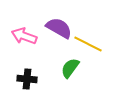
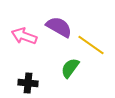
purple semicircle: moved 1 px up
yellow line: moved 3 px right, 1 px down; rotated 8 degrees clockwise
black cross: moved 1 px right, 4 px down
